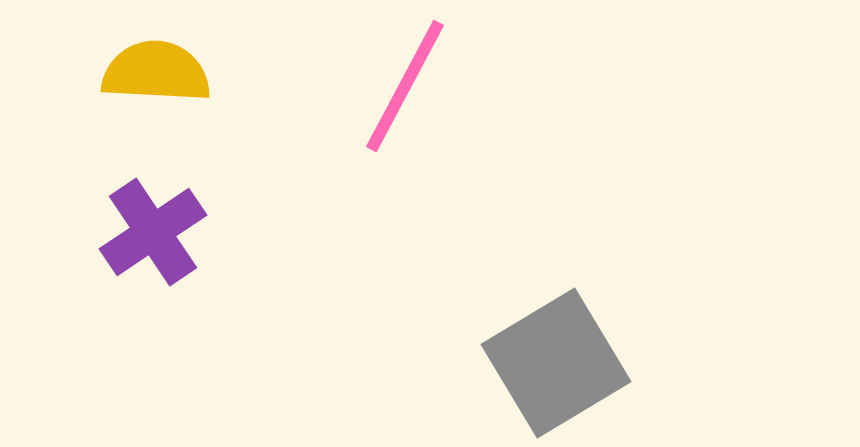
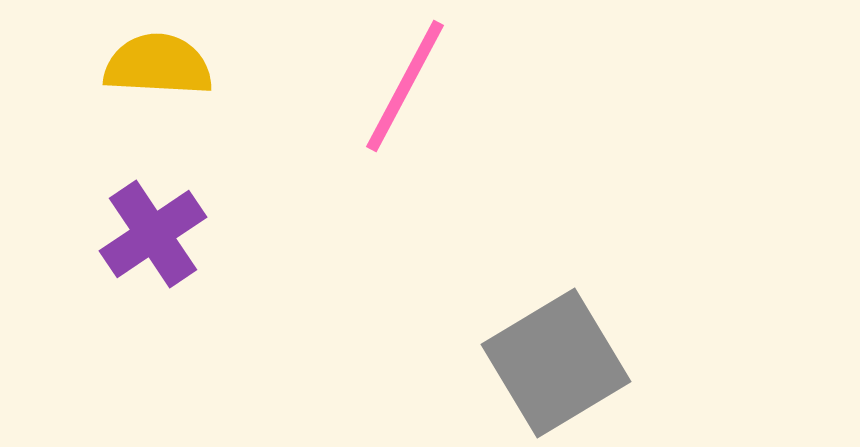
yellow semicircle: moved 2 px right, 7 px up
purple cross: moved 2 px down
